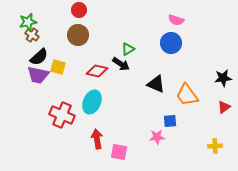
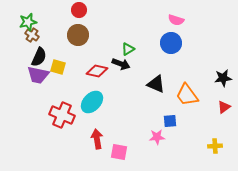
black semicircle: rotated 24 degrees counterclockwise
black arrow: rotated 12 degrees counterclockwise
cyan ellipse: rotated 20 degrees clockwise
